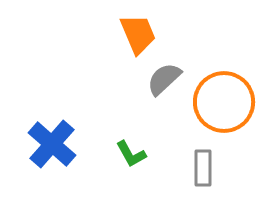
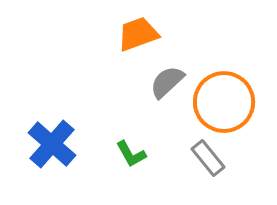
orange trapezoid: rotated 87 degrees counterclockwise
gray semicircle: moved 3 px right, 3 px down
gray rectangle: moved 5 px right, 10 px up; rotated 39 degrees counterclockwise
